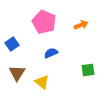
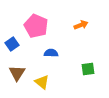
pink pentagon: moved 8 px left, 4 px down
blue semicircle: rotated 24 degrees clockwise
green square: moved 1 px up
